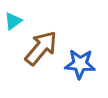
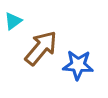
blue star: moved 2 px left, 1 px down
